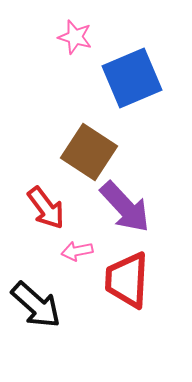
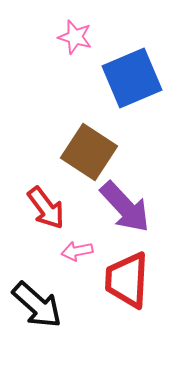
black arrow: moved 1 px right
